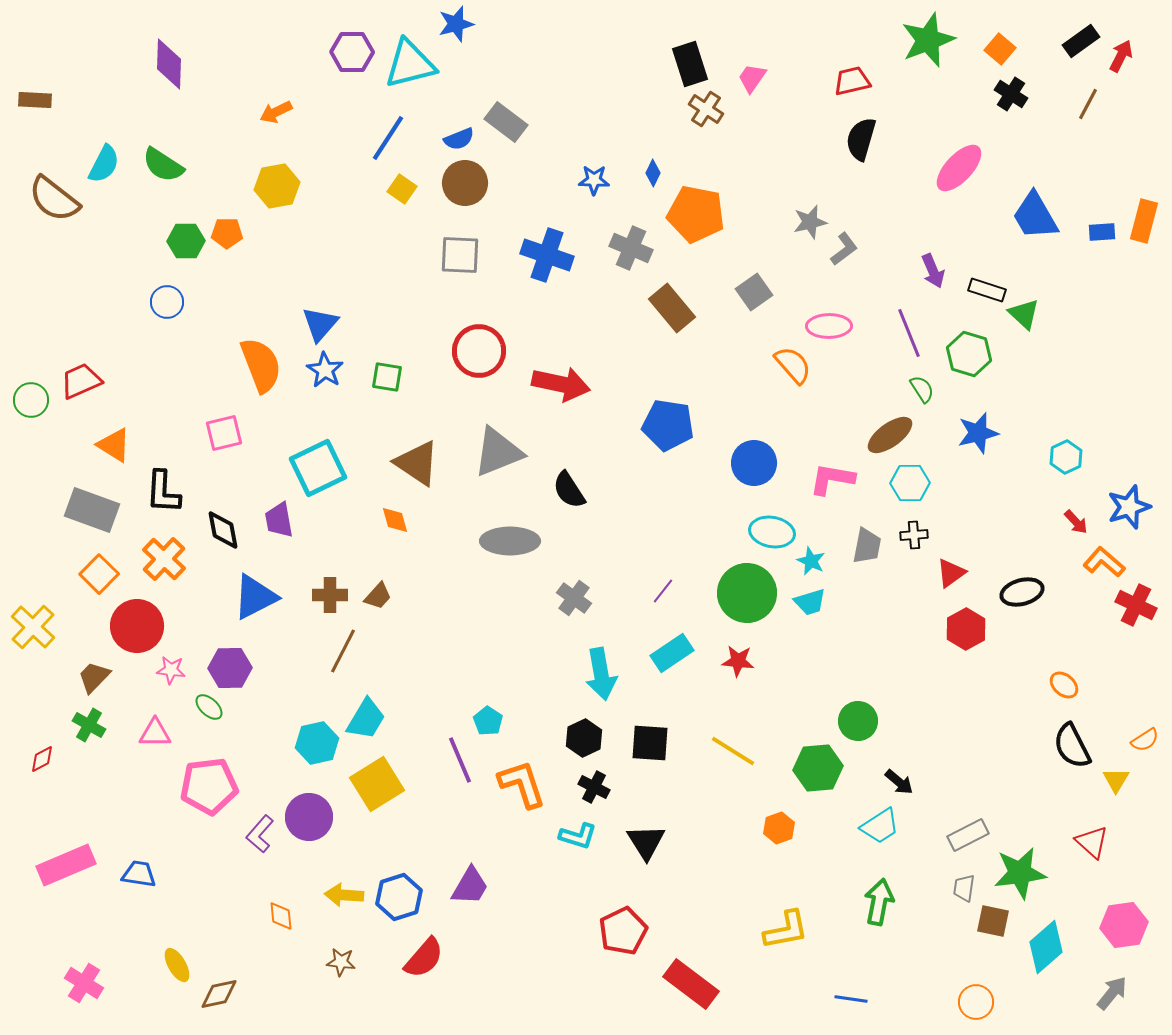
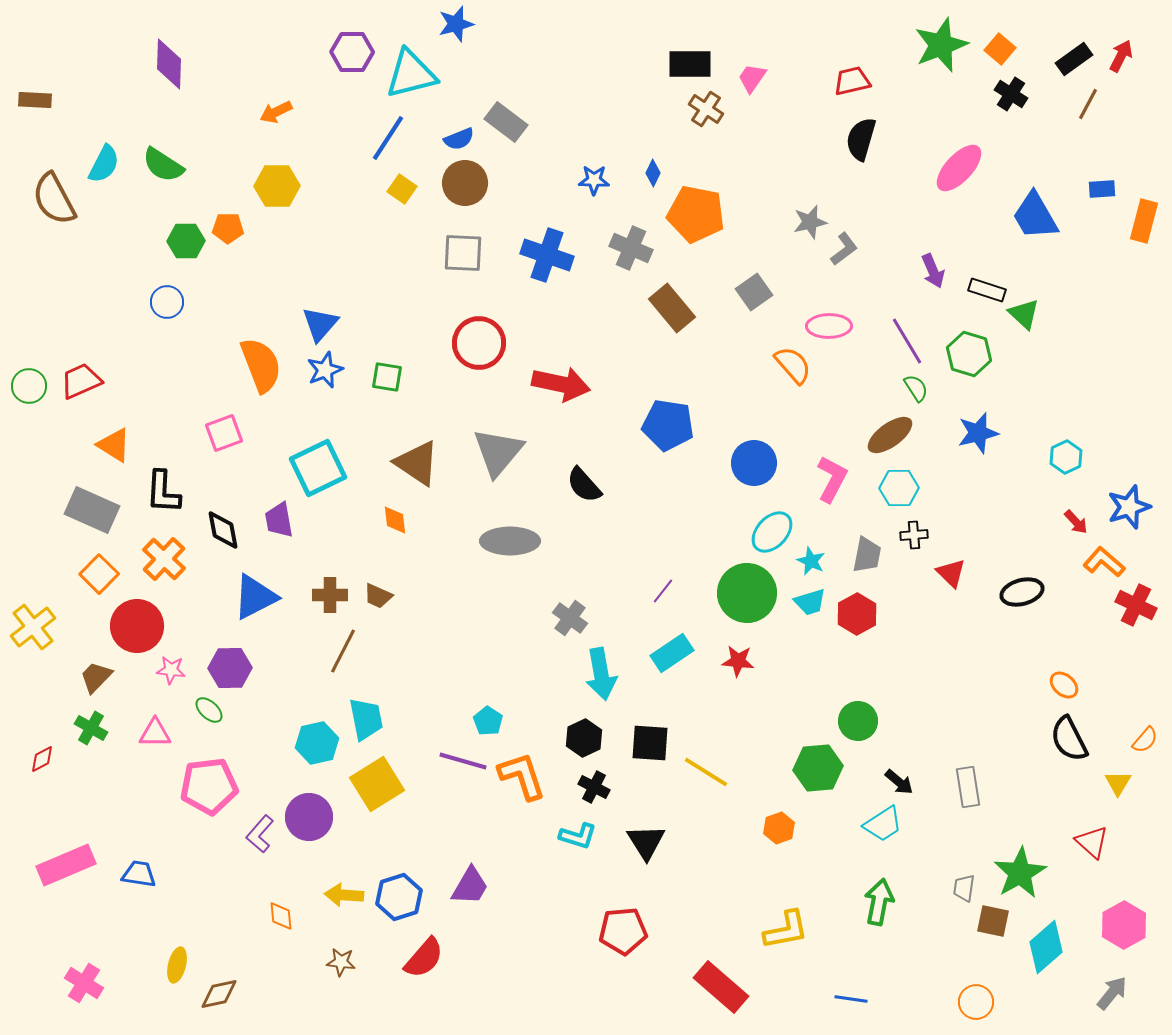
green star at (928, 40): moved 13 px right, 5 px down
black rectangle at (1081, 41): moved 7 px left, 18 px down
cyan triangle at (410, 64): moved 1 px right, 10 px down
black rectangle at (690, 64): rotated 72 degrees counterclockwise
yellow hexagon at (277, 186): rotated 9 degrees clockwise
brown semicircle at (54, 199): rotated 24 degrees clockwise
blue rectangle at (1102, 232): moved 43 px up
orange pentagon at (227, 233): moved 1 px right, 5 px up
gray square at (460, 255): moved 3 px right, 2 px up
purple line at (909, 333): moved 2 px left, 8 px down; rotated 9 degrees counterclockwise
red circle at (479, 351): moved 8 px up
blue star at (325, 370): rotated 18 degrees clockwise
green semicircle at (922, 389): moved 6 px left, 1 px up
green circle at (31, 400): moved 2 px left, 14 px up
pink square at (224, 433): rotated 6 degrees counterclockwise
gray triangle at (498, 452): rotated 28 degrees counterclockwise
pink L-shape at (832, 479): rotated 108 degrees clockwise
cyan hexagon at (910, 483): moved 11 px left, 5 px down
black semicircle at (569, 490): moved 15 px right, 5 px up; rotated 9 degrees counterclockwise
gray rectangle at (92, 510): rotated 4 degrees clockwise
orange diamond at (395, 520): rotated 8 degrees clockwise
cyan ellipse at (772, 532): rotated 57 degrees counterclockwise
gray trapezoid at (867, 546): moved 9 px down
red triangle at (951, 573): rotated 40 degrees counterclockwise
brown trapezoid at (378, 596): rotated 72 degrees clockwise
gray cross at (574, 598): moved 4 px left, 20 px down
yellow cross at (33, 627): rotated 9 degrees clockwise
red hexagon at (966, 629): moved 109 px left, 15 px up
brown trapezoid at (94, 677): moved 2 px right
green ellipse at (209, 707): moved 3 px down
cyan trapezoid at (366, 719): rotated 42 degrees counterclockwise
green cross at (89, 725): moved 2 px right, 3 px down
orange semicircle at (1145, 740): rotated 16 degrees counterclockwise
black semicircle at (1072, 746): moved 3 px left, 7 px up
yellow line at (733, 751): moved 27 px left, 21 px down
purple line at (460, 760): moved 3 px right, 1 px down; rotated 51 degrees counterclockwise
yellow triangle at (1116, 780): moved 2 px right, 3 px down
orange L-shape at (522, 784): moved 8 px up
cyan trapezoid at (880, 826): moved 3 px right, 2 px up
gray rectangle at (968, 835): moved 48 px up; rotated 72 degrees counterclockwise
green star at (1020, 873): rotated 22 degrees counterclockwise
pink hexagon at (1124, 925): rotated 21 degrees counterclockwise
red pentagon at (623, 931): rotated 21 degrees clockwise
yellow ellipse at (177, 965): rotated 44 degrees clockwise
red rectangle at (691, 984): moved 30 px right, 3 px down; rotated 4 degrees clockwise
